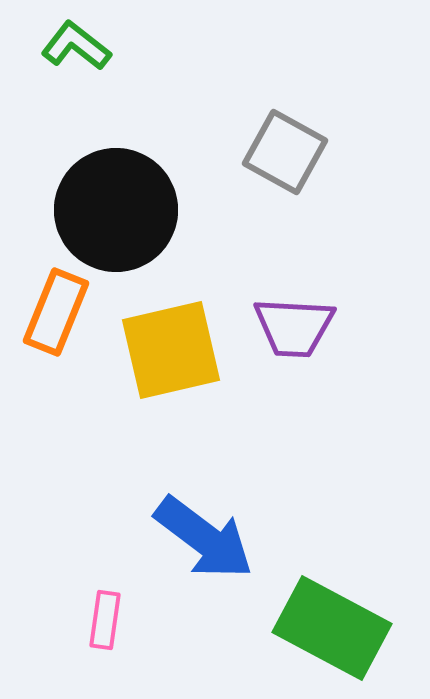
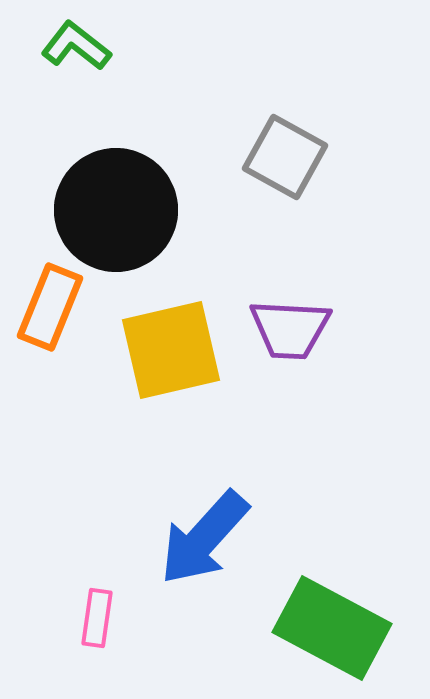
gray square: moved 5 px down
orange rectangle: moved 6 px left, 5 px up
purple trapezoid: moved 4 px left, 2 px down
blue arrow: rotated 95 degrees clockwise
pink rectangle: moved 8 px left, 2 px up
